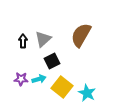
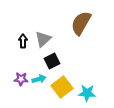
brown semicircle: moved 12 px up
yellow square: rotated 15 degrees clockwise
cyan star: rotated 24 degrees counterclockwise
